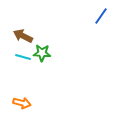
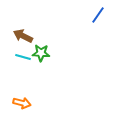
blue line: moved 3 px left, 1 px up
green star: moved 1 px left
